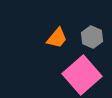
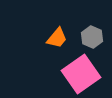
pink square: moved 1 px left, 1 px up; rotated 6 degrees clockwise
